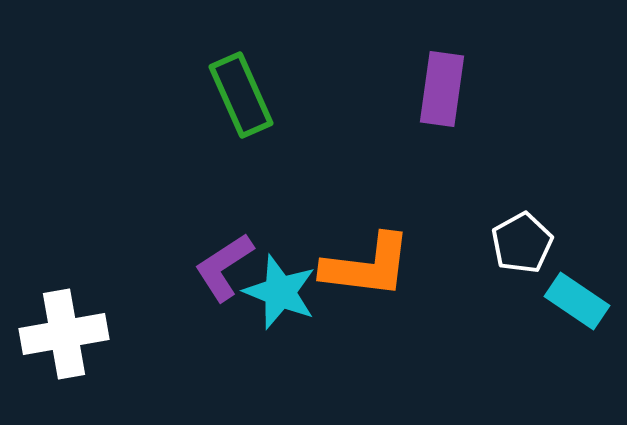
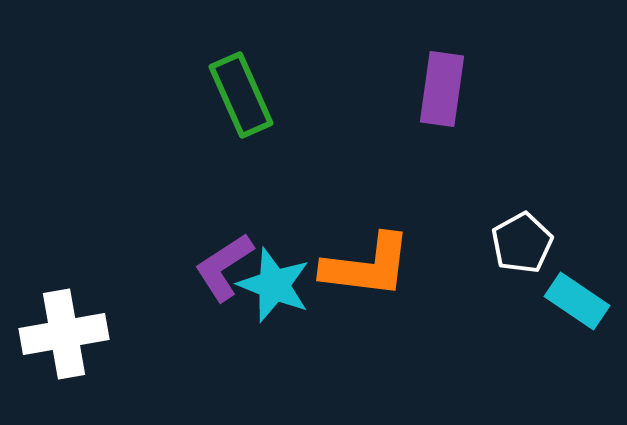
cyan star: moved 6 px left, 7 px up
